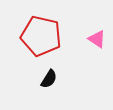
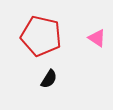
pink triangle: moved 1 px up
